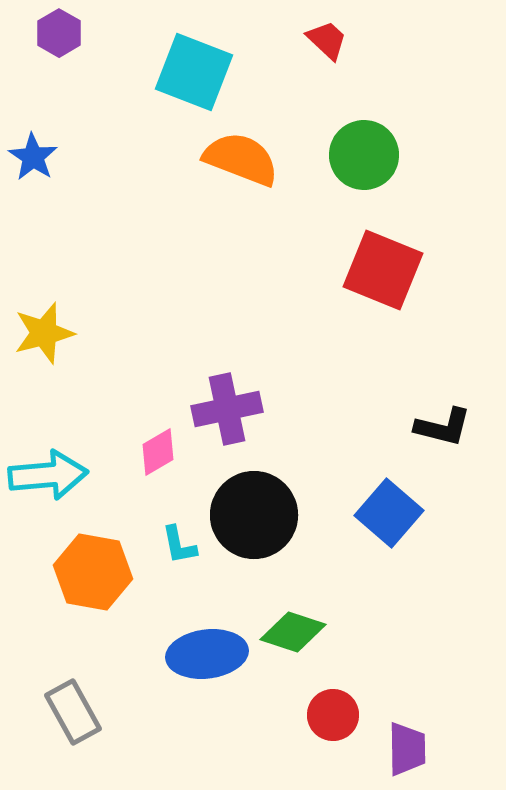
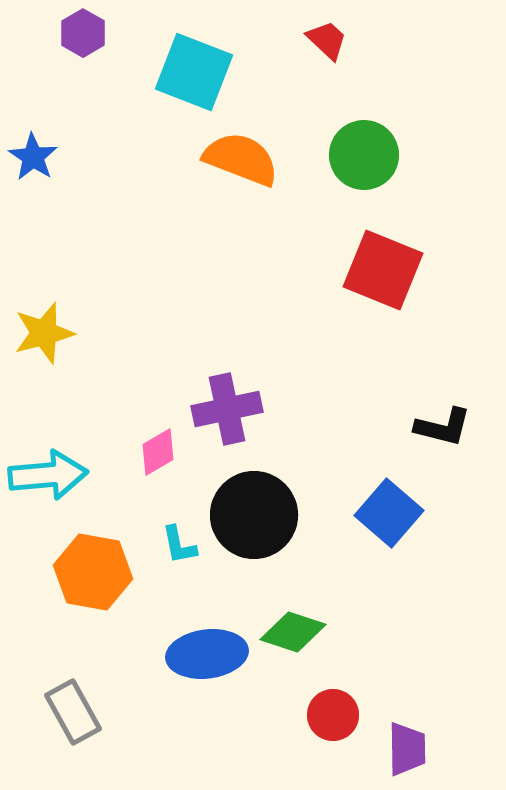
purple hexagon: moved 24 px right
